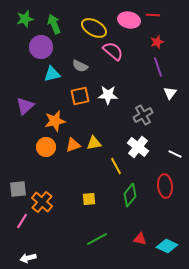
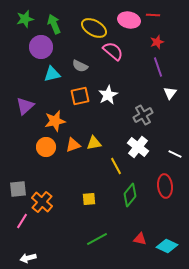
white star: rotated 30 degrees counterclockwise
